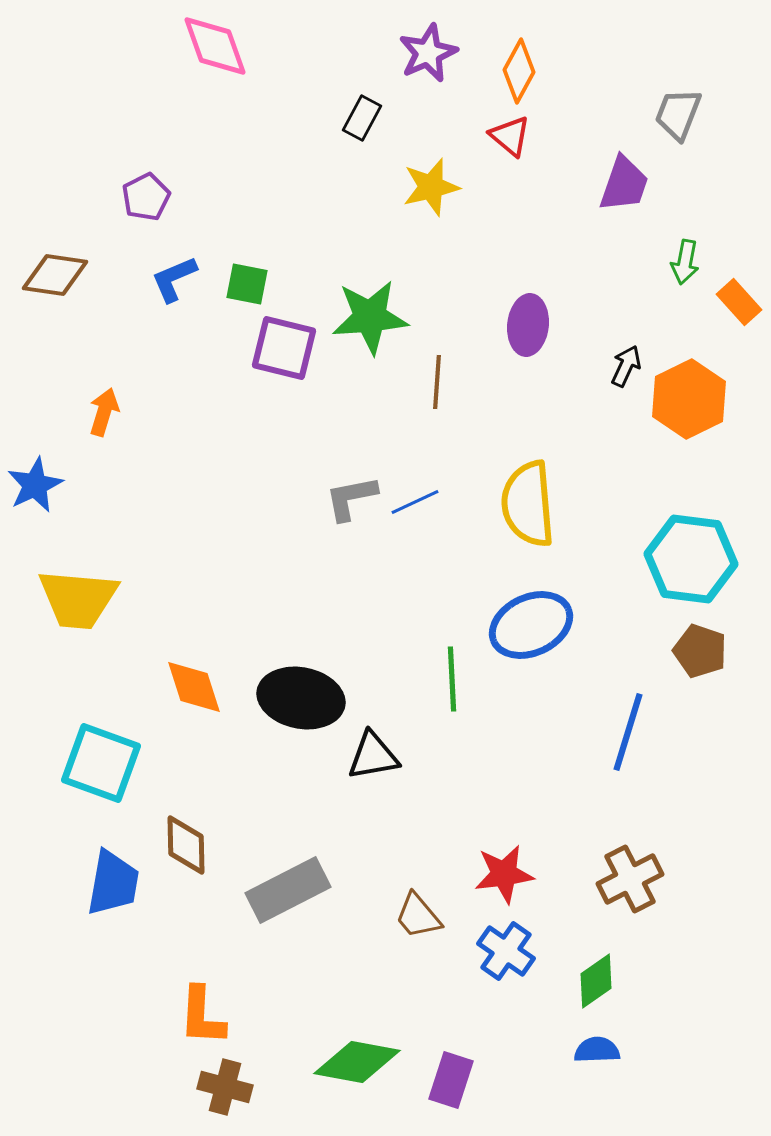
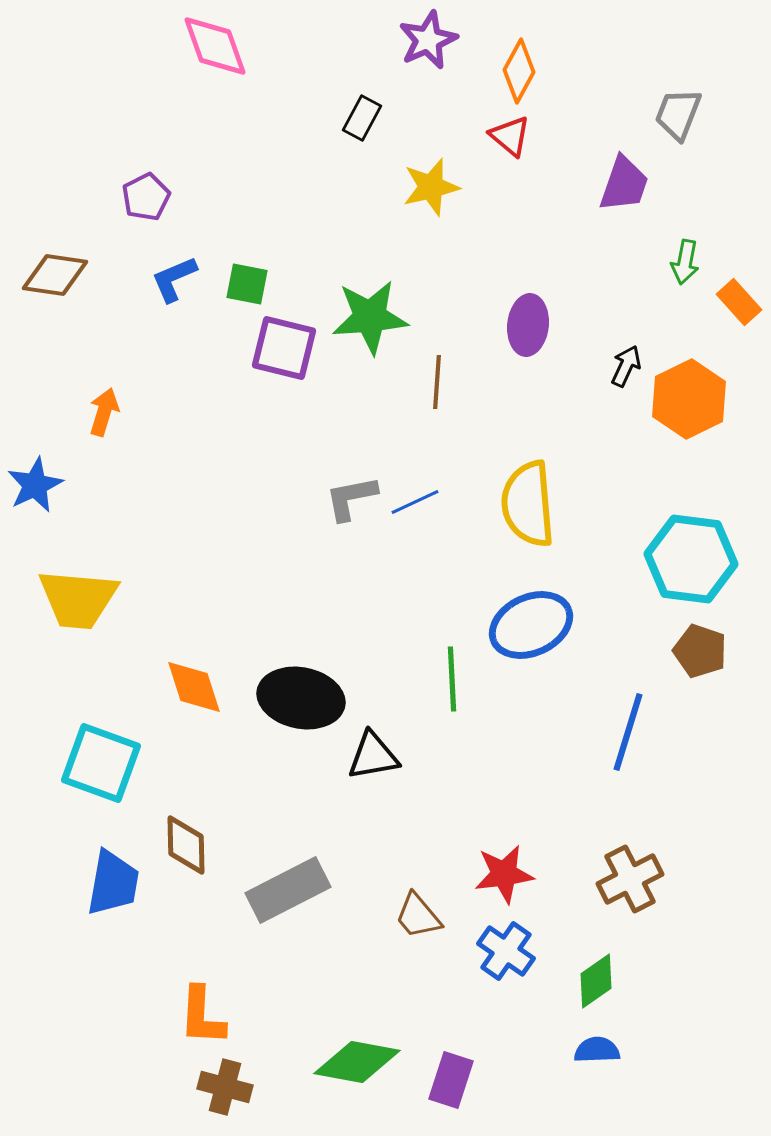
purple star at (428, 53): moved 13 px up
